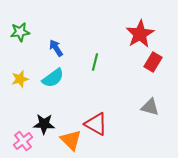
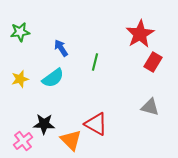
blue arrow: moved 5 px right
